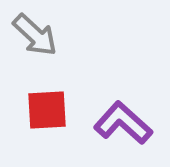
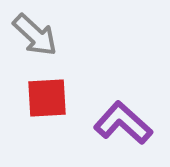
red square: moved 12 px up
